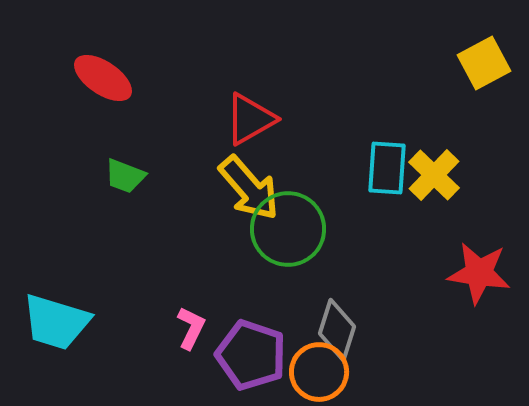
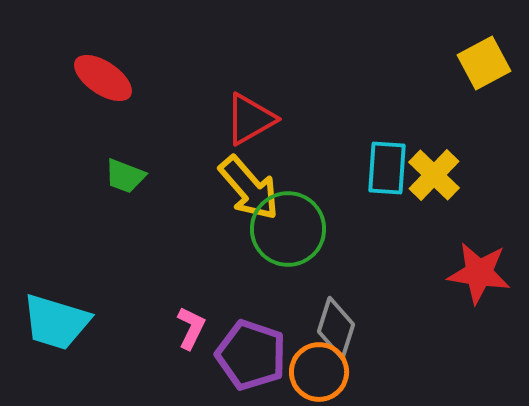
gray diamond: moved 1 px left, 2 px up
